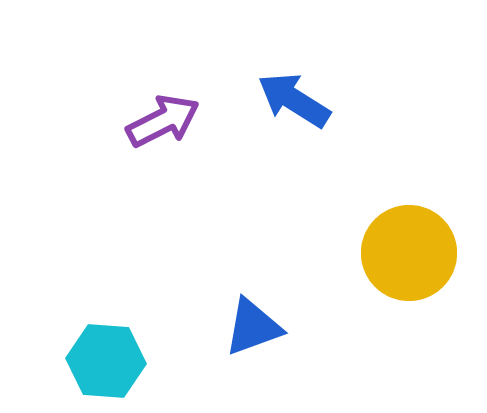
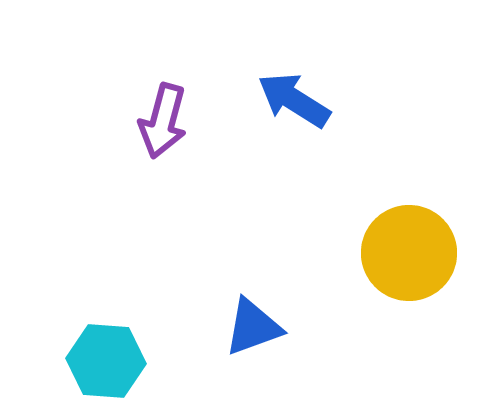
purple arrow: rotated 132 degrees clockwise
